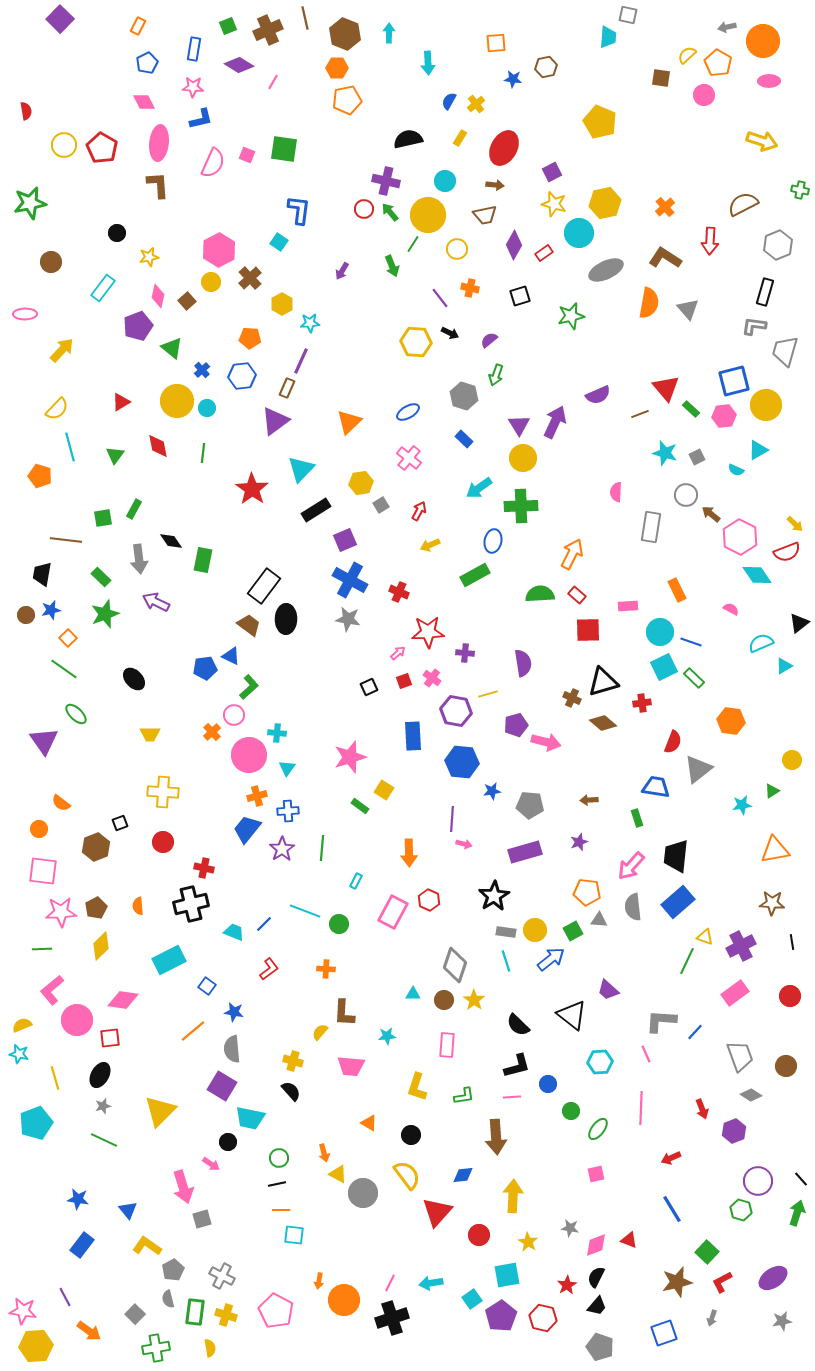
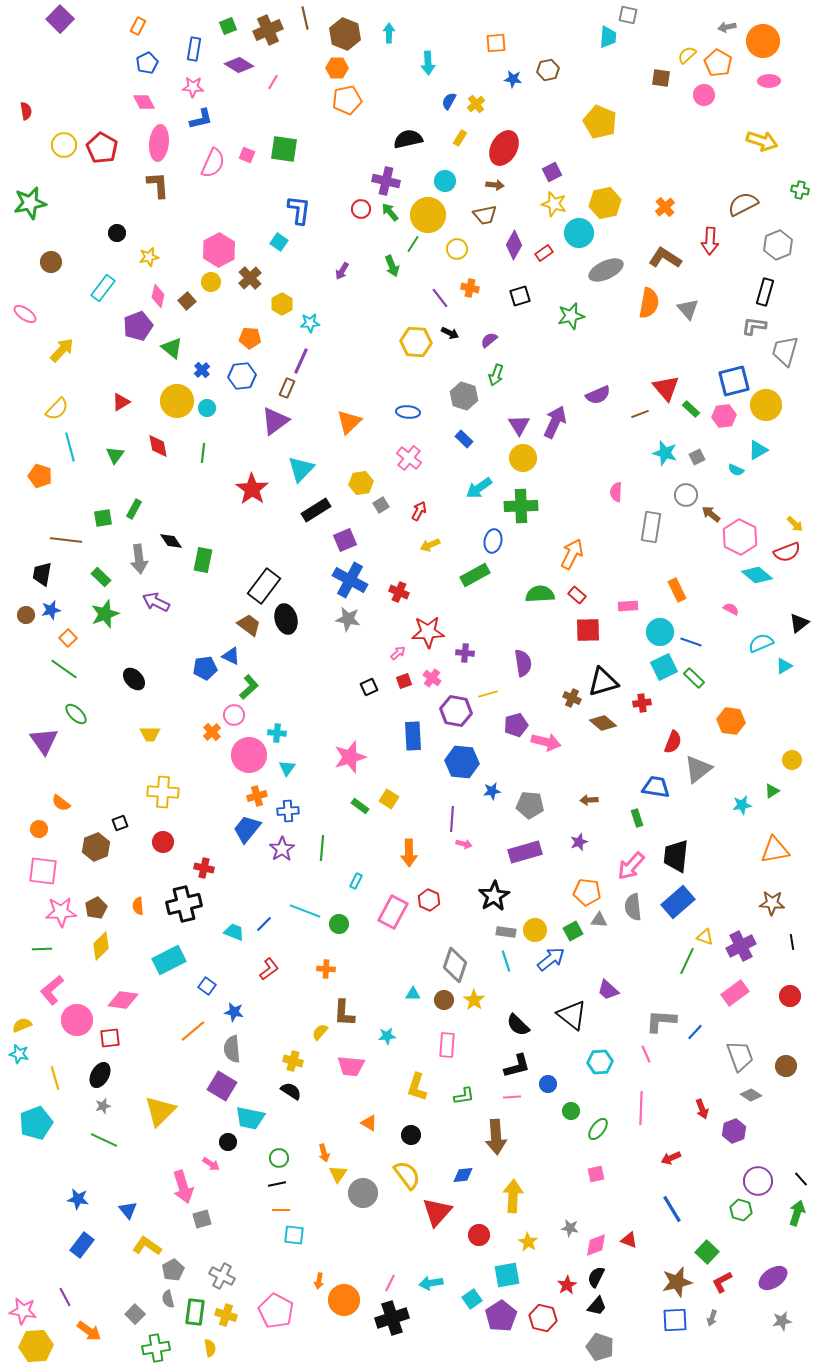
brown hexagon at (546, 67): moved 2 px right, 3 px down
red circle at (364, 209): moved 3 px left
pink ellipse at (25, 314): rotated 35 degrees clockwise
blue ellipse at (408, 412): rotated 35 degrees clockwise
cyan diamond at (757, 575): rotated 16 degrees counterclockwise
black ellipse at (286, 619): rotated 16 degrees counterclockwise
yellow square at (384, 790): moved 5 px right, 9 px down
black cross at (191, 904): moved 7 px left
black semicircle at (291, 1091): rotated 15 degrees counterclockwise
yellow triangle at (338, 1174): rotated 36 degrees clockwise
blue square at (664, 1333): moved 11 px right, 13 px up; rotated 16 degrees clockwise
